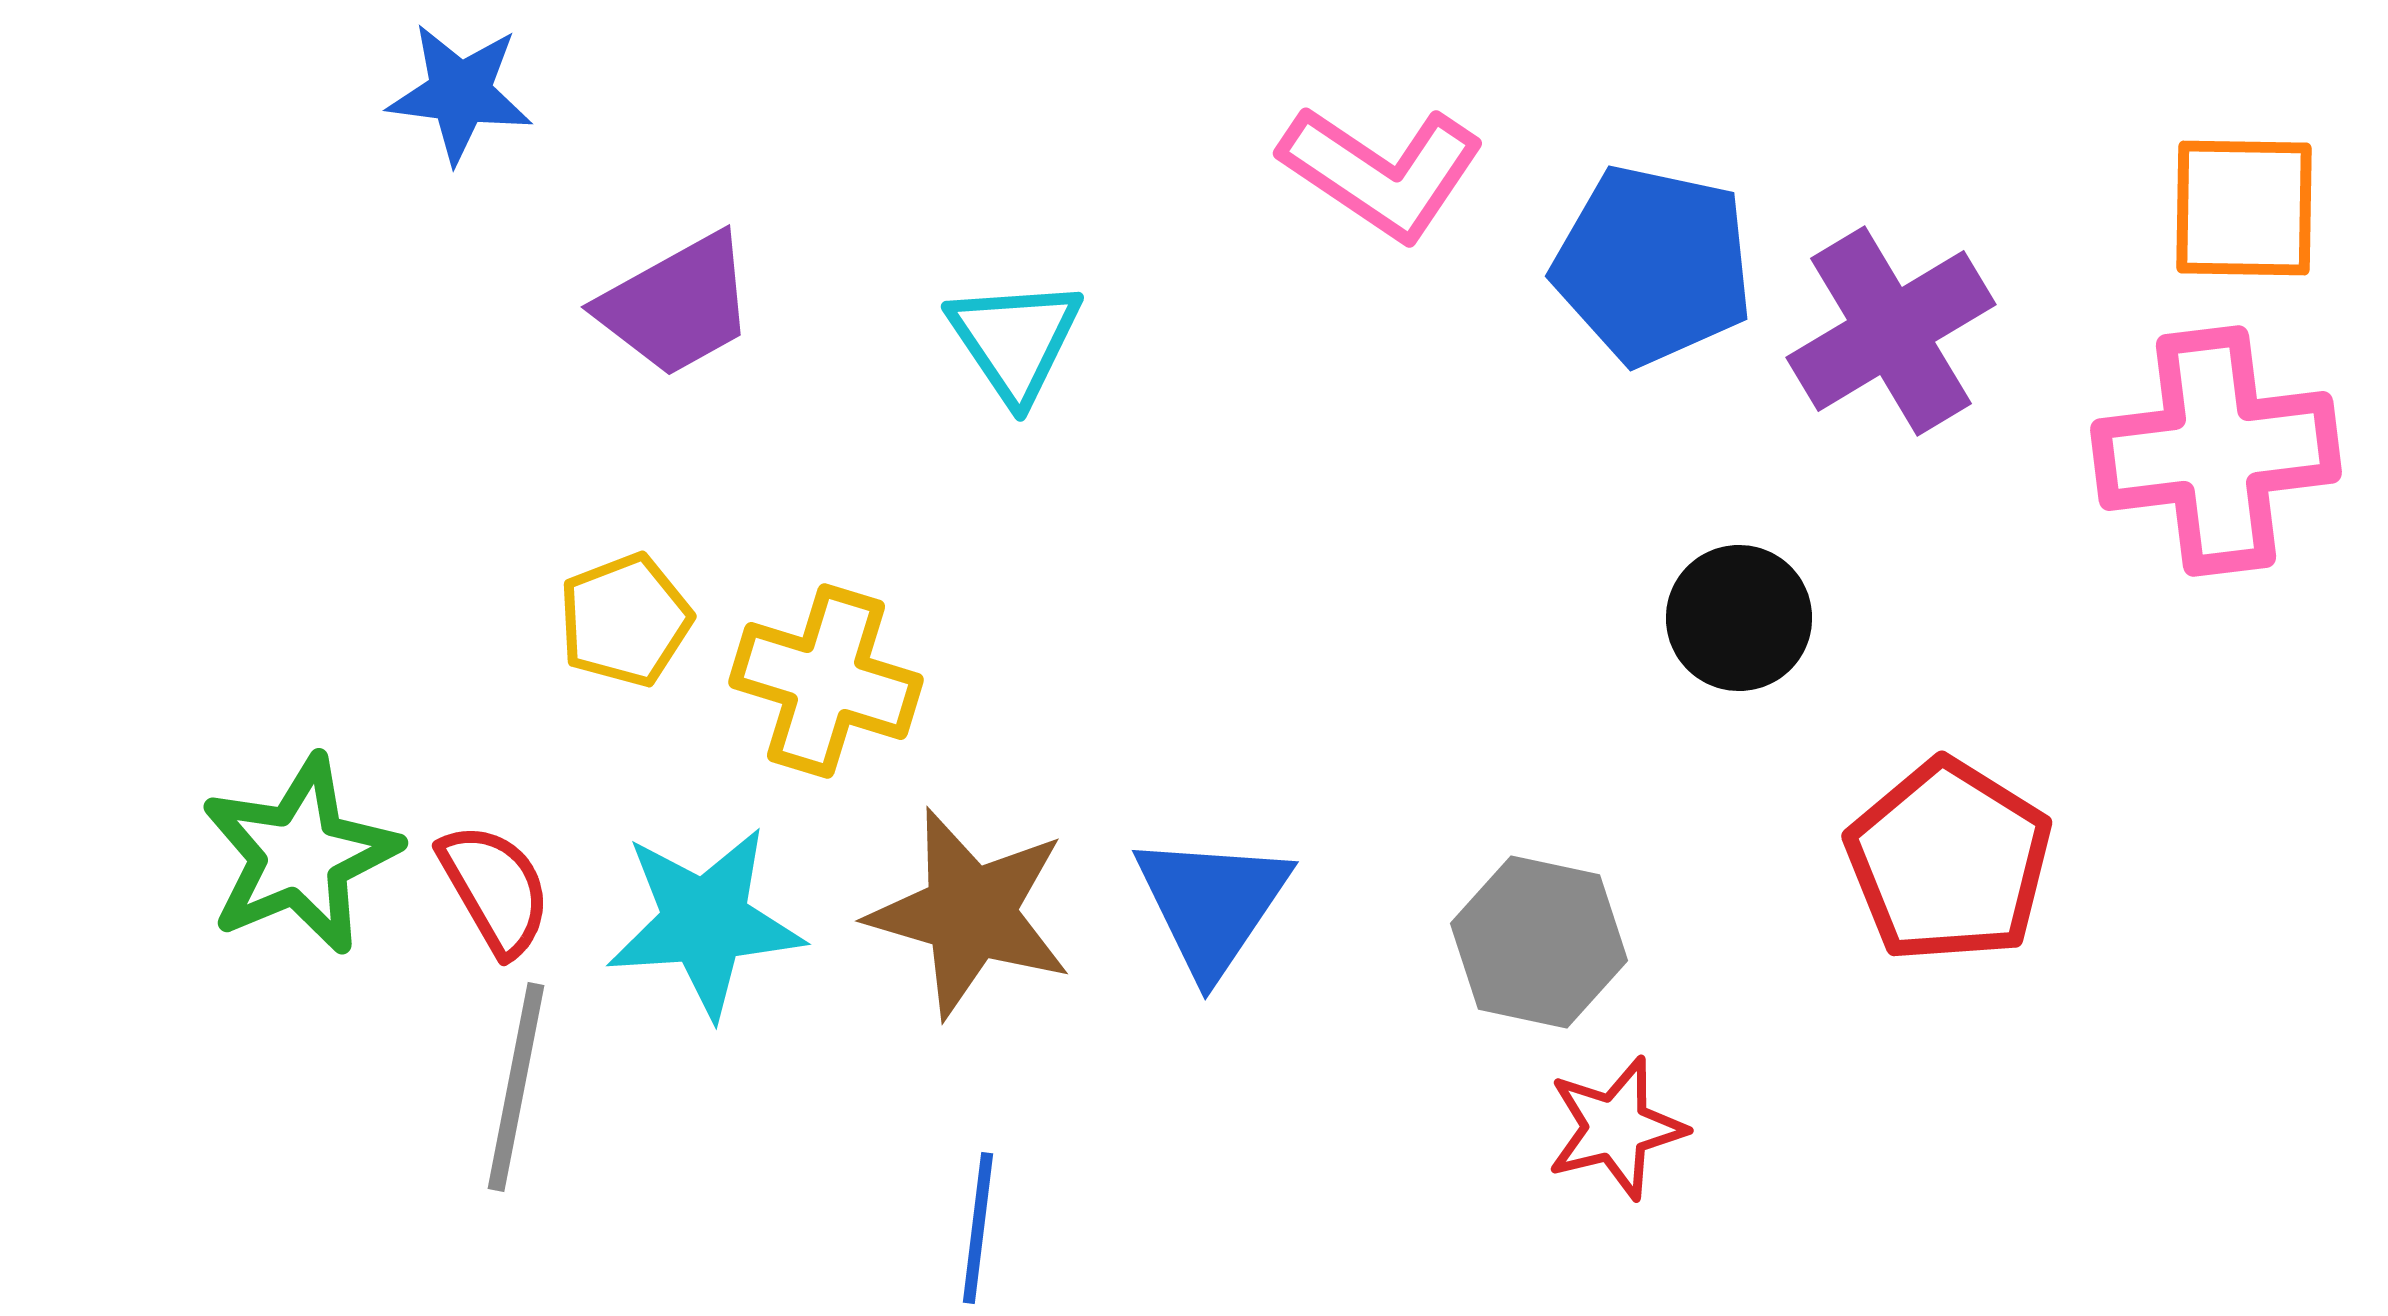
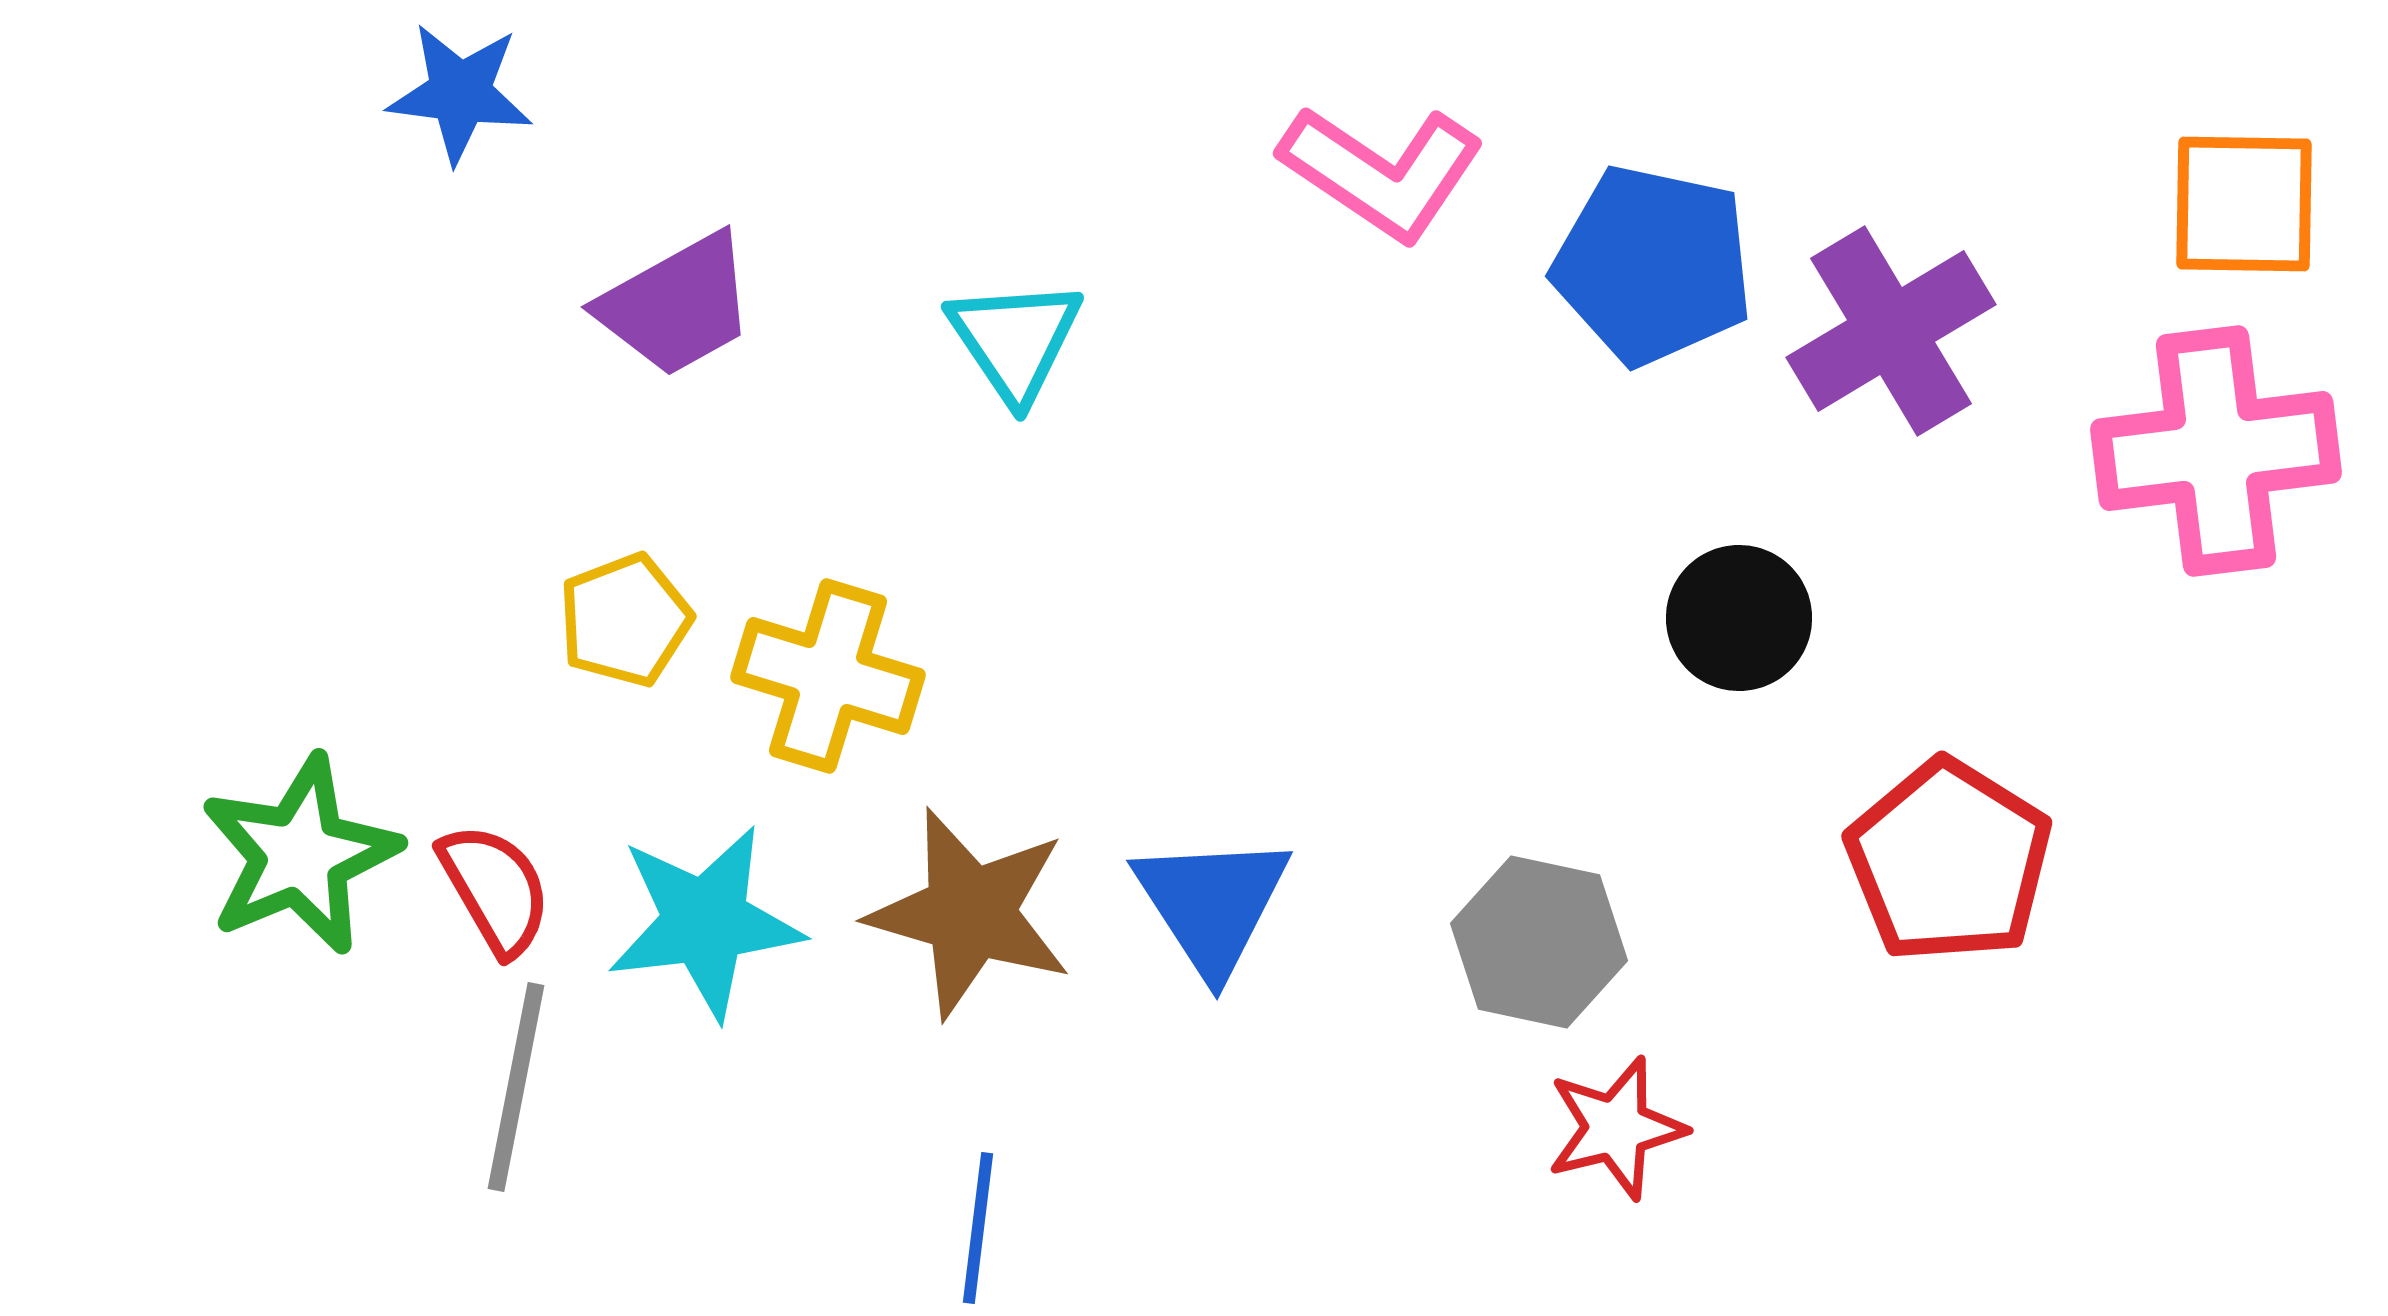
orange square: moved 4 px up
yellow cross: moved 2 px right, 5 px up
blue triangle: rotated 7 degrees counterclockwise
cyan star: rotated 3 degrees counterclockwise
